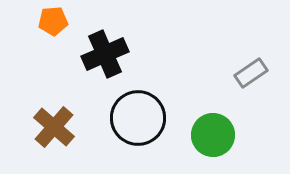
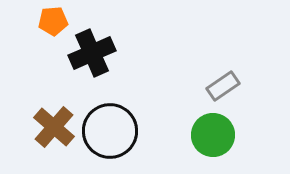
black cross: moved 13 px left, 1 px up
gray rectangle: moved 28 px left, 13 px down
black circle: moved 28 px left, 13 px down
